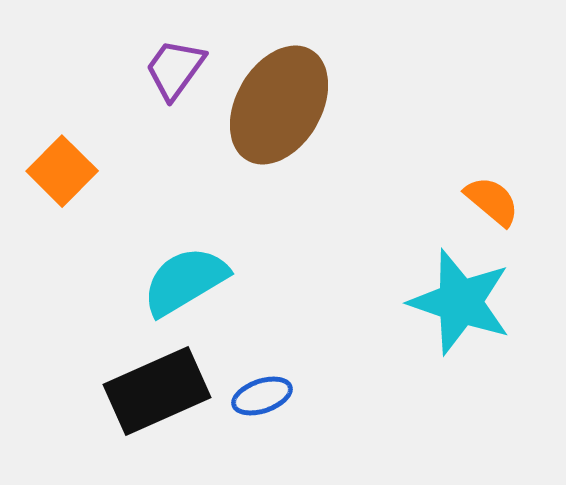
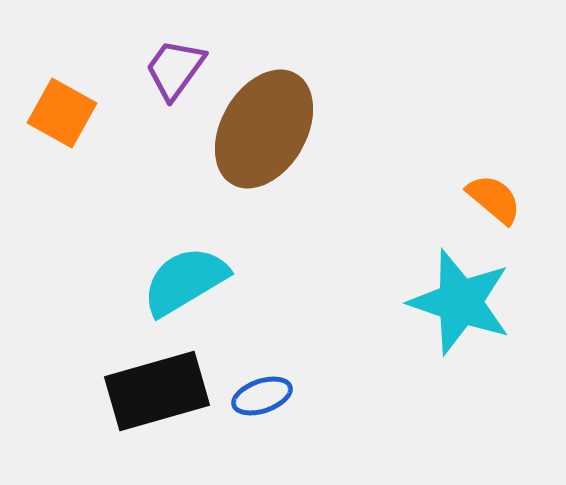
brown ellipse: moved 15 px left, 24 px down
orange square: moved 58 px up; rotated 16 degrees counterclockwise
orange semicircle: moved 2 px right, 2 px up
black rectangle: rotated 8 degrees clockwise
